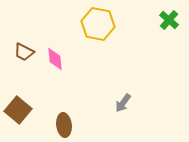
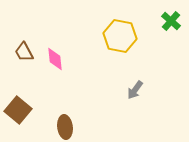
green cross: moved 2 px right, 1 px down
yellow hexagon: moved 22 px right, 12 px down
brown trapezoid: rotated 35 degrees clockwise
gray arrow: moved 12 px right, 13 px up
brown ellipse: moved 1 px right, 2 px down
